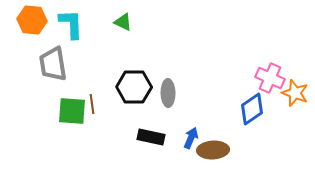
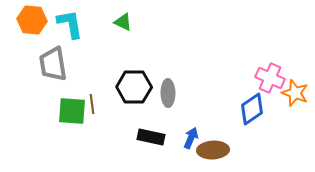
cyan L-shape: moved 1 px left; rotated 8 degrees counterclockwise
